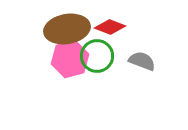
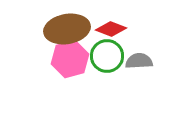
red diamond: moved 1 px right, 2 px down
green circle: moved 10 px right
gray semicircle: moved 3 px left; rotated 24 degrees counterclockwise
